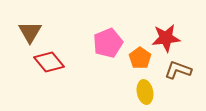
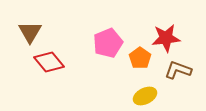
yellow ellipse: moved 4 px down; rotated 75 degrees clockwise
